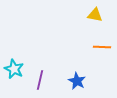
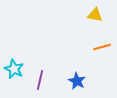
orange line: rotated 18 degrees counterclockwise
